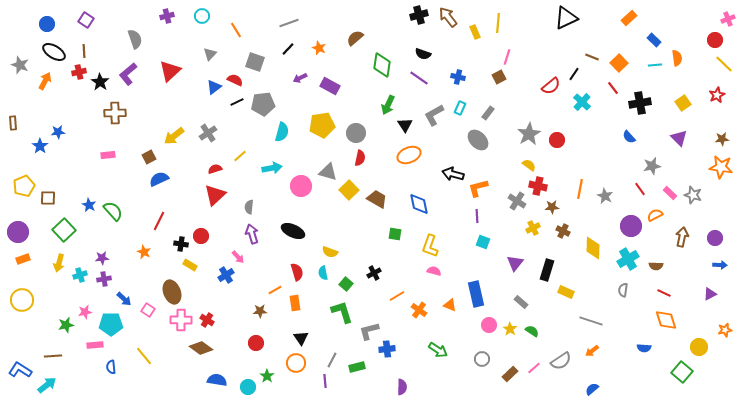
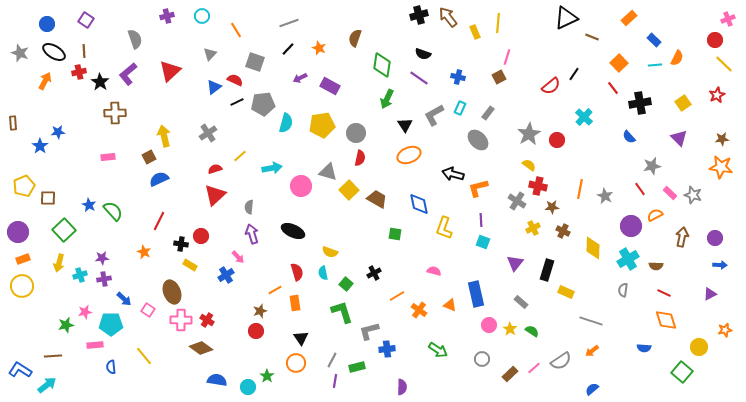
brown semicircle at (355, 38): rotated 30 degrees counterclockwise
brown line at (592, 57): moved 20 px up
orange semicircle at (677, 58): rotated 35 degrees clockwise
gray star at (20, 65): moved 12 px up
cyan cross at (582, 102): moved 2 px right, 15 px down
green arrow at (388, 105): moved 1 px left, 6 px up
cyan semicircle at (282, 132): moved 4 px right, 9 px up
yellow arrow at (174, 136): moved 10 px left; rotated 115 degrees clockwise
pink rectangle at (108, 155): moved 2 px down
purple line at (477, 216): moved 4 px right, 4 px down
yellow L-shape at (430, 246): moved 14 px right, 18 px up
yellow circle at (22, 300): moved 14 px up
brown star at (260, 311): rotated 16 degrees counterclockwise
red circle at (256, 343): moved 12 px up
purple line at (325, 381): moved 10 px right; rotated 16 degrees clockwise
